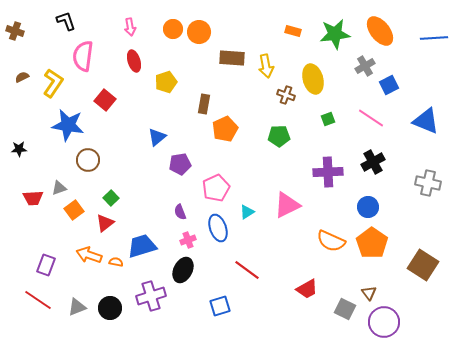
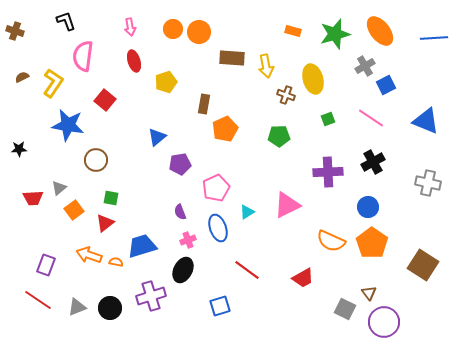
green star at (335, 34): rotated 8 degrees counterclockwise
blue square at (389, 85): moved 3 px left
brown circle at (88, 160): moved 8 px right
gray triangle at (59, 188): rotated 21 degrees counterclockwise
green square at (111, 198): rotated 35 degrees counterclockwise
red trapezoid at (307, 289): moved 4 px left, 11 px up
